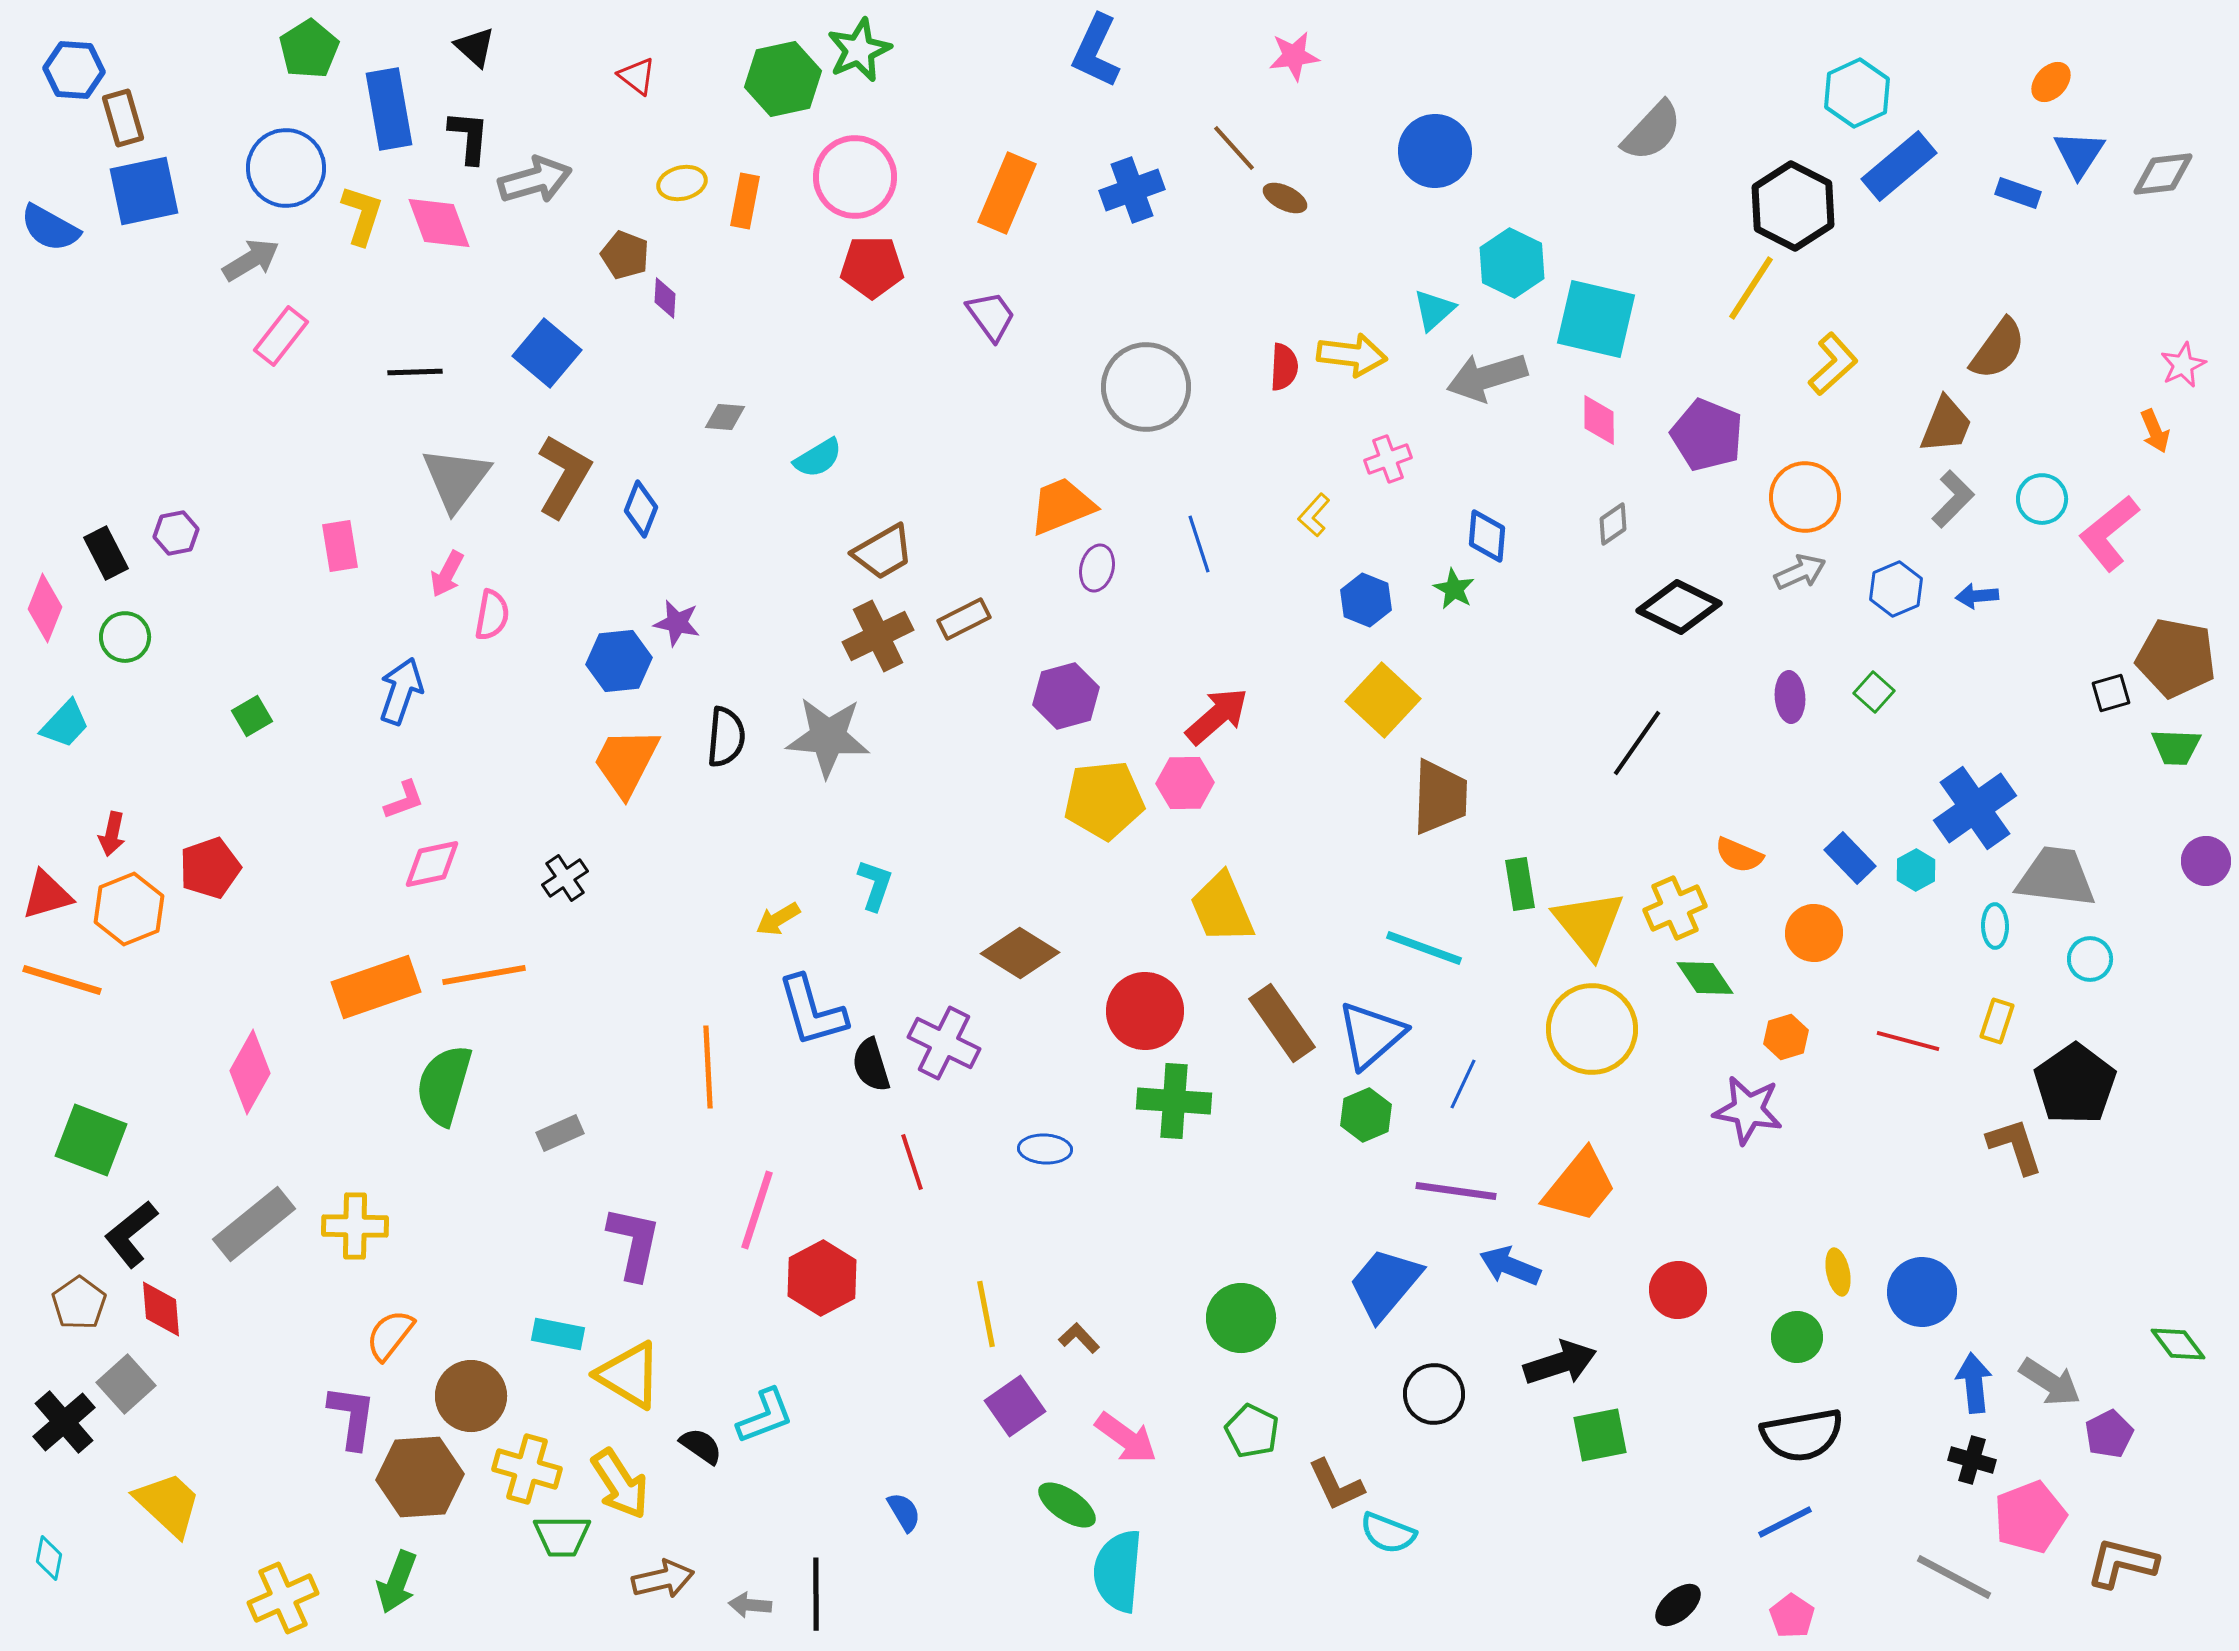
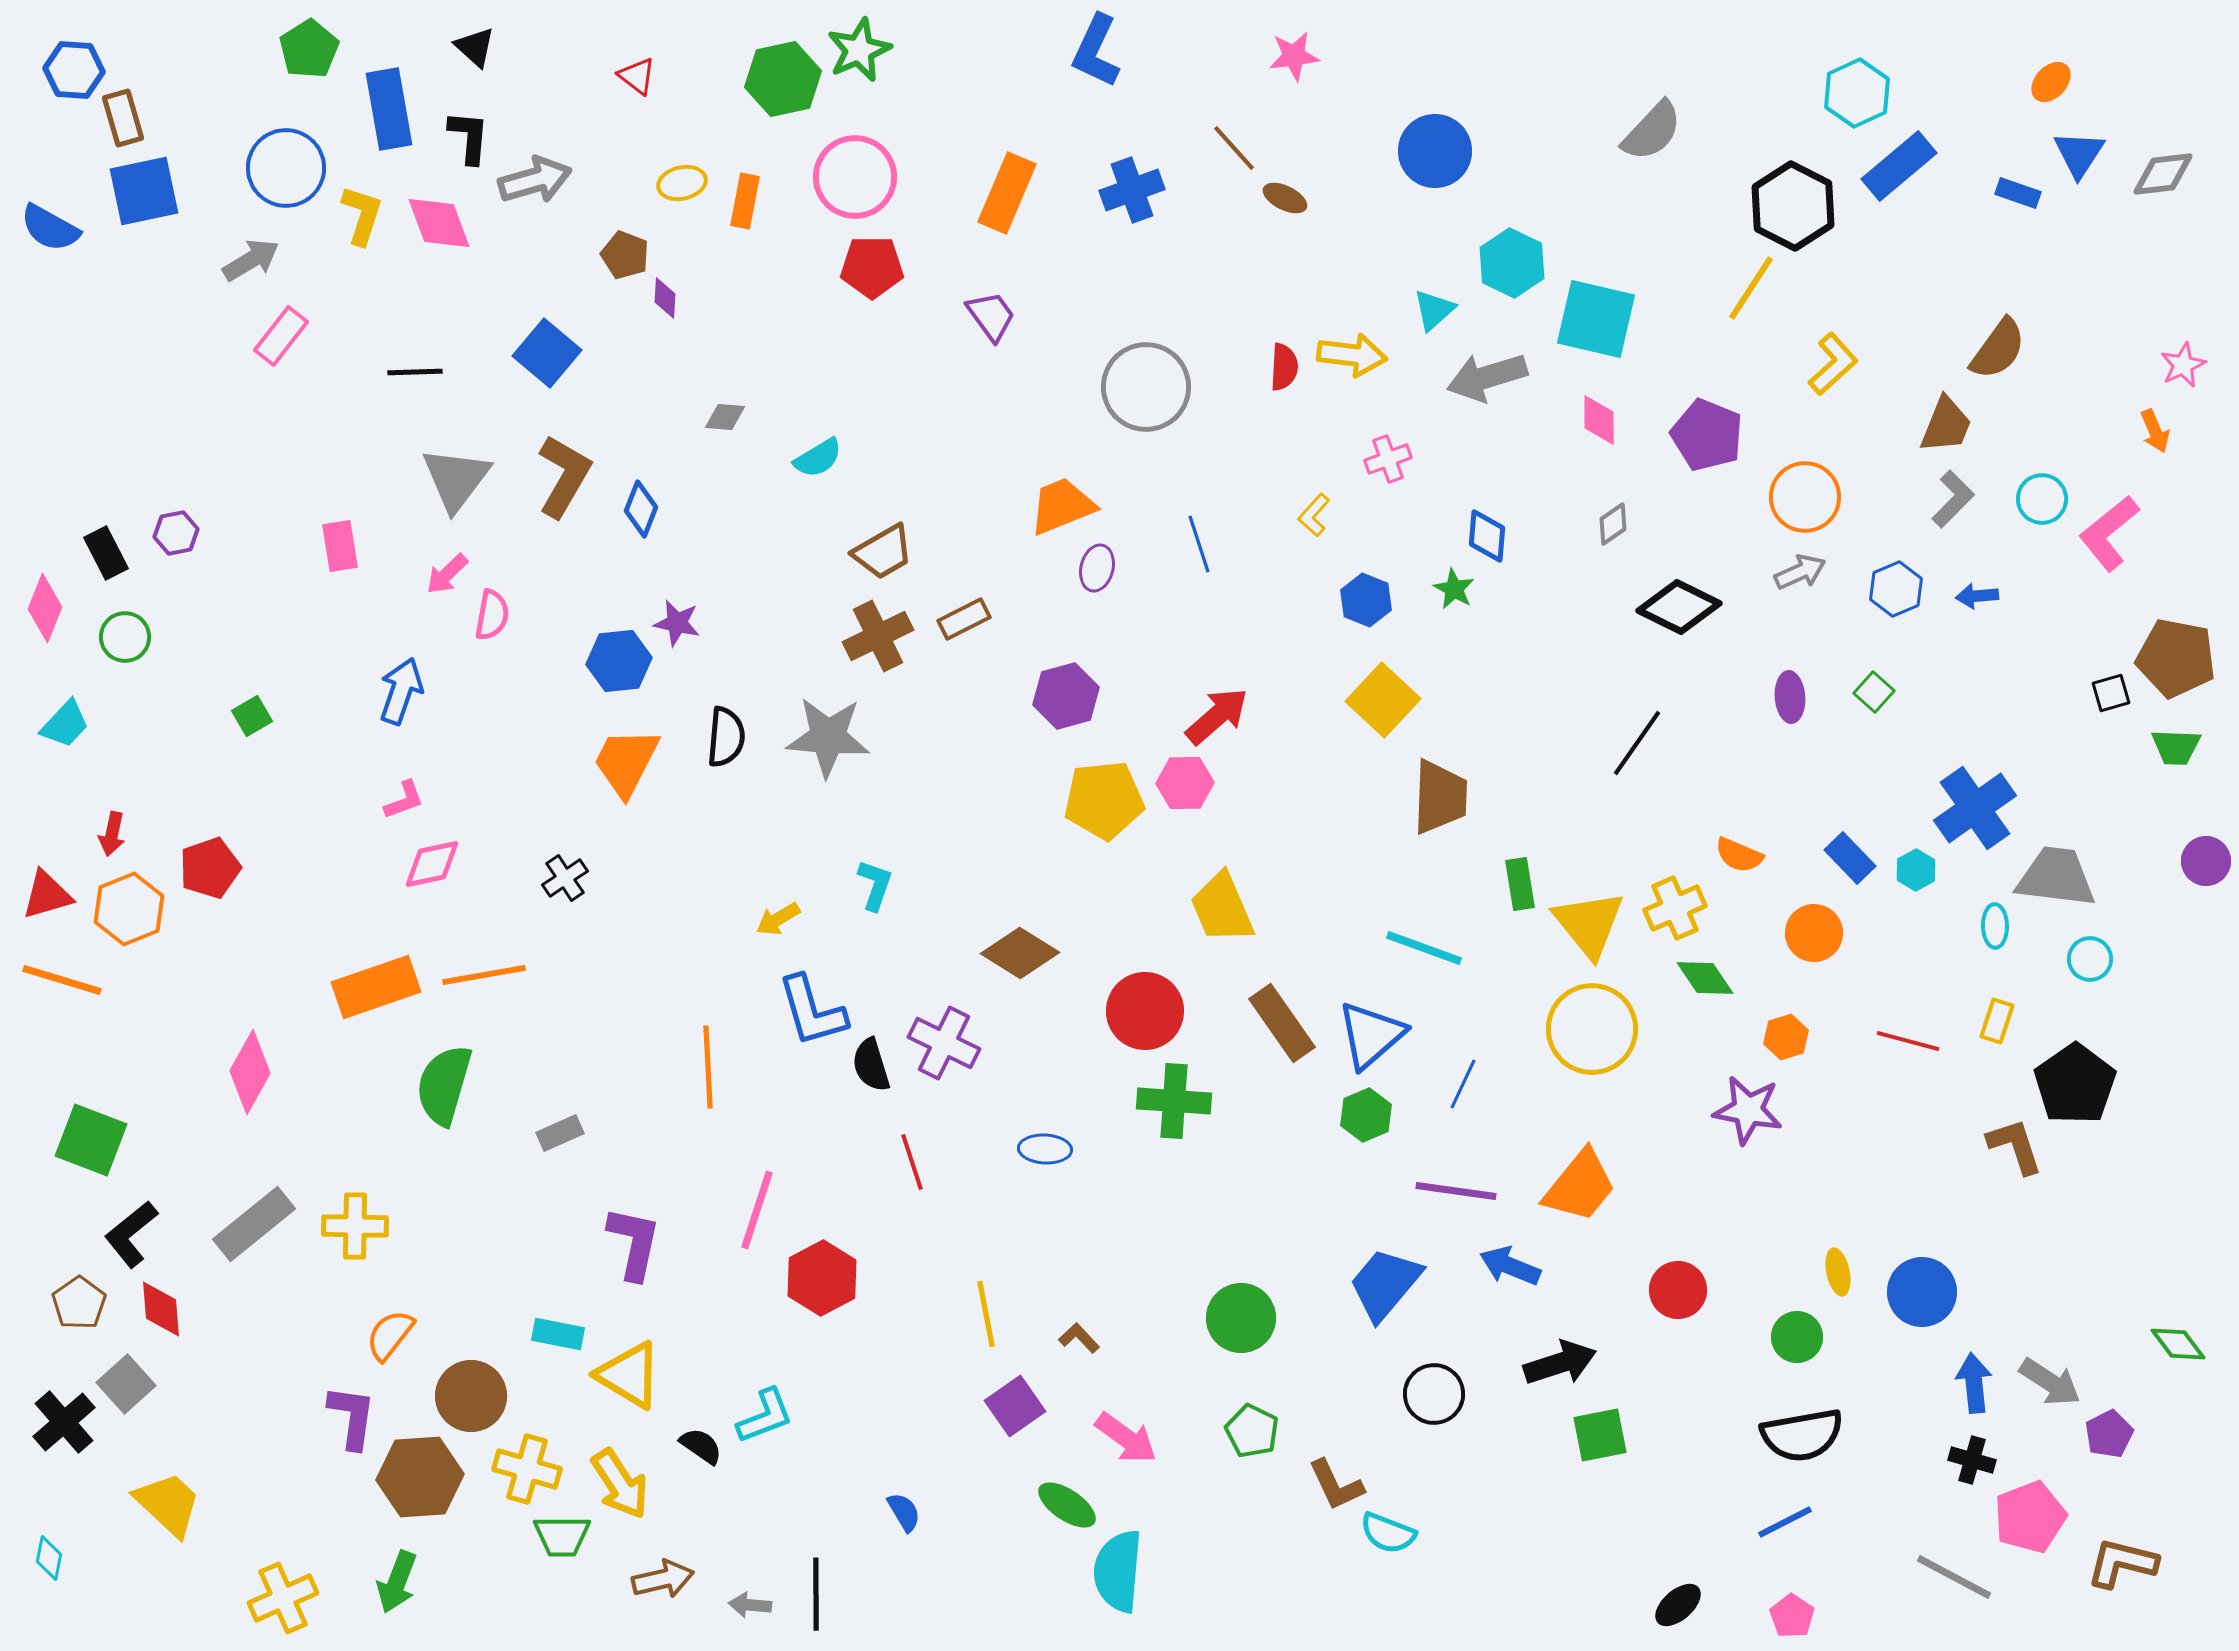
pink arrow at (447, 574): rotated 18 degrees clockwise
